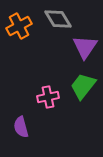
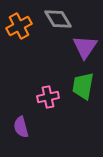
green trapezoid: rotated 28 degrees counterclockwise
